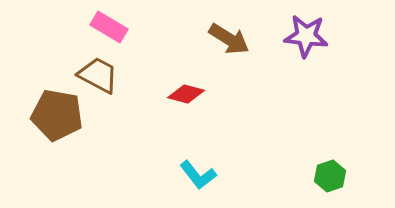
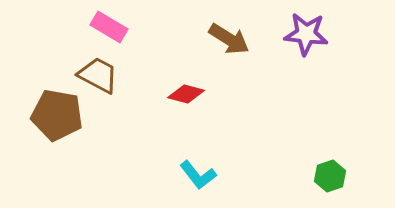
purple star: moved 2 px up
